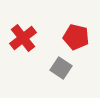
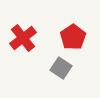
red pentagon: moved 3 px left; rotated 25 degrees clockwise
